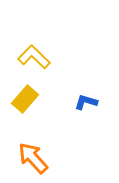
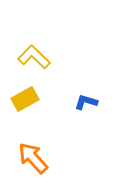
yellow rectangle: rotated 20 degrees clockwise
